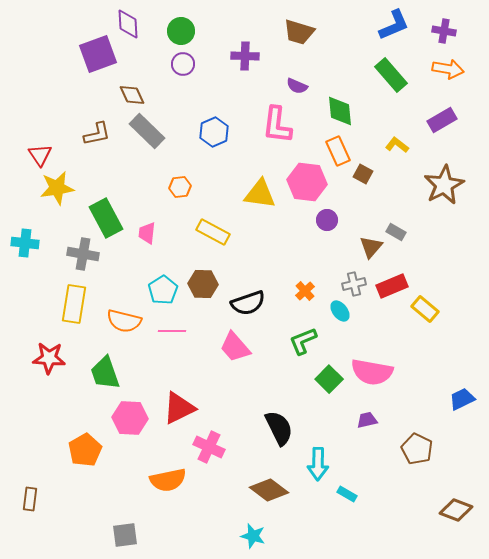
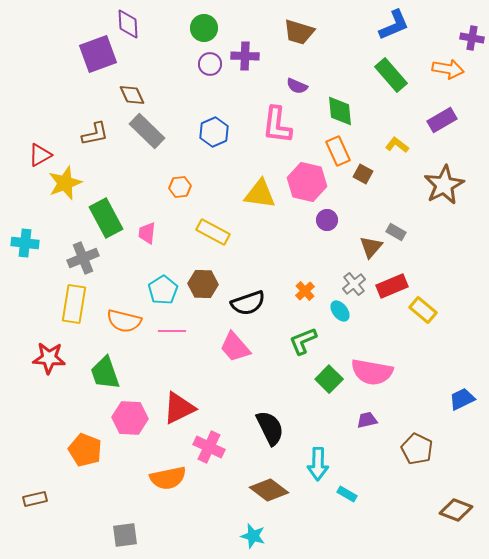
green circle at (181, 31): moved 23 px right, 3 px up
purple cross at (444, 31): moved 28 px right, 7 px down
purple circle at (183, 64): moved 27 px right
brown L-shape at (97, 134): moved 2 px left
red triangle at (40, 155): rotated 35 degrees clockwise
pink hexagon at (307, 182): rotated 6 degrees clockwise
yellow star at (57, 188): moved 8 px right, 5 px up; rotated 12 degrees counterclockwise
gray cross at (83, 254): moved 4 px down; rotated 32 degrees counterclockwise
gray cross at (354, 284): rotated 25 degrees counterclockwise
yellow rectangle at (425, 309): moved 2 px left, 1 px down
black semicircle at (279, 428): moved 9 px left
orange pentagon at (85, 450): rotated 20 degrees counterclockwise
orange semicircle at (168, 480): moved 2 px up
brown rectangle at (30, 499): moved 5 px right; rotated 70 degrees clockwise
